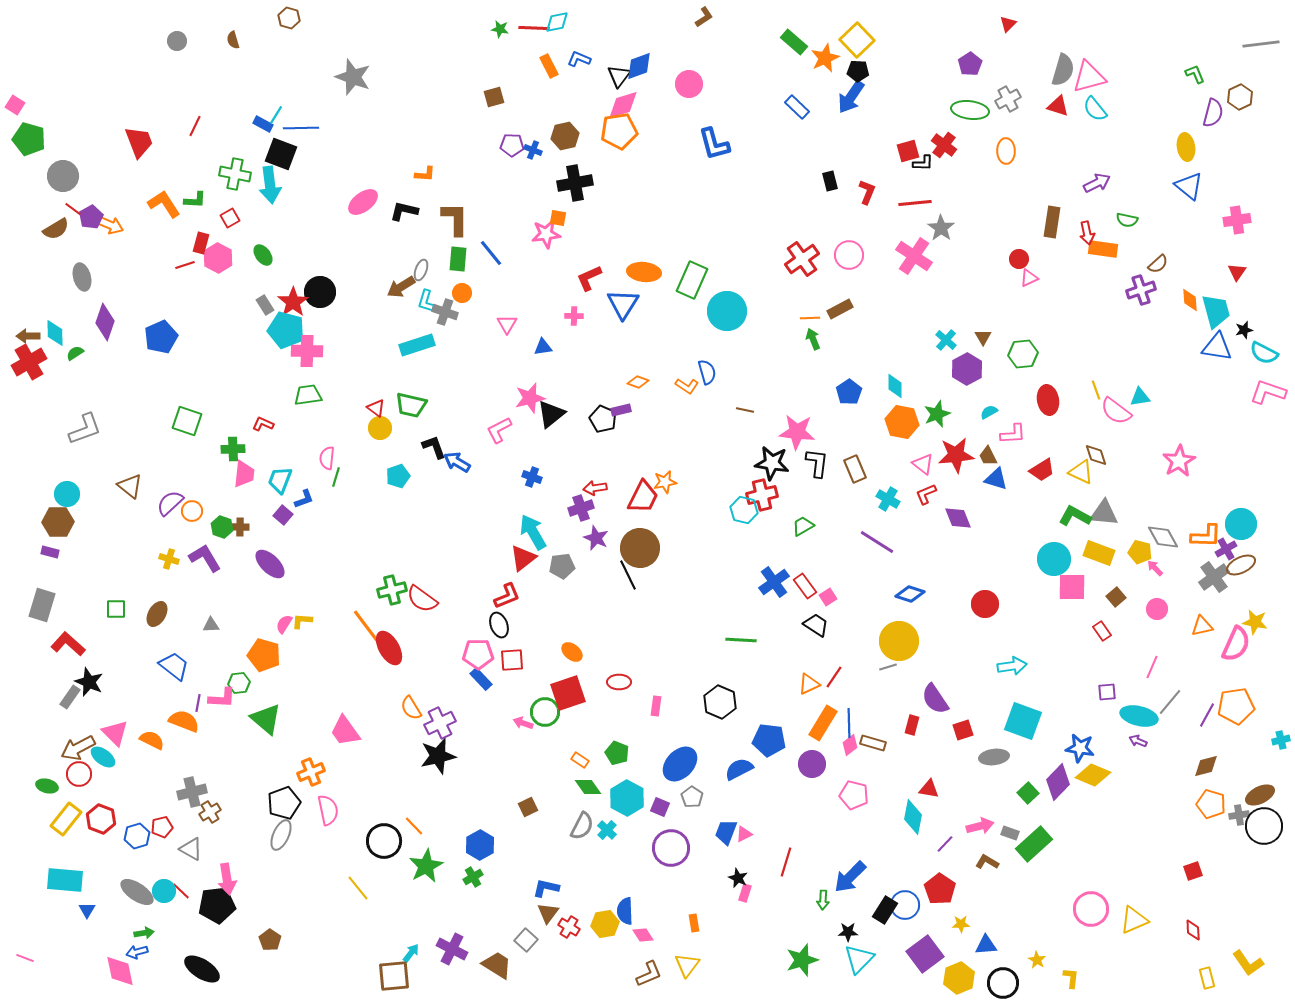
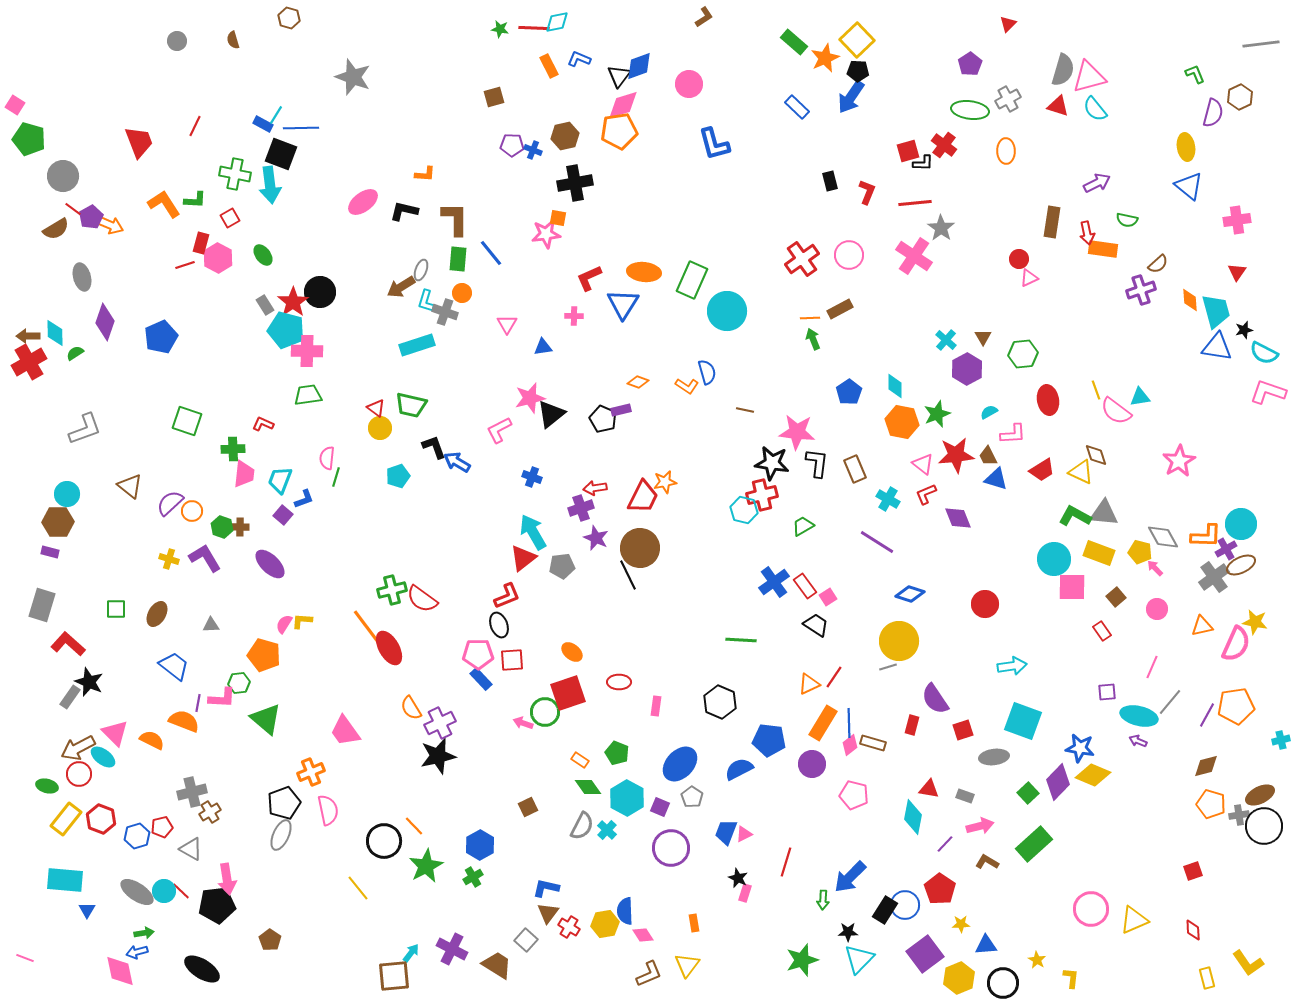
gray rectangle at (1010, 833): moved 45 px left, 37 px up
